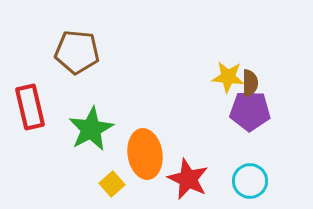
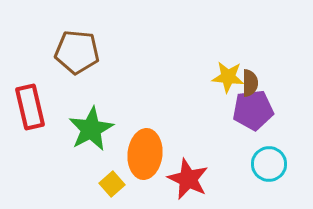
purple pentagon: moved 3 px right, 1 px up; rotated 9 degrees counterclockwise
orange ellipse: rotated 15 degrees clockwise
cyan circle: moved 19 px right, 17 px up
